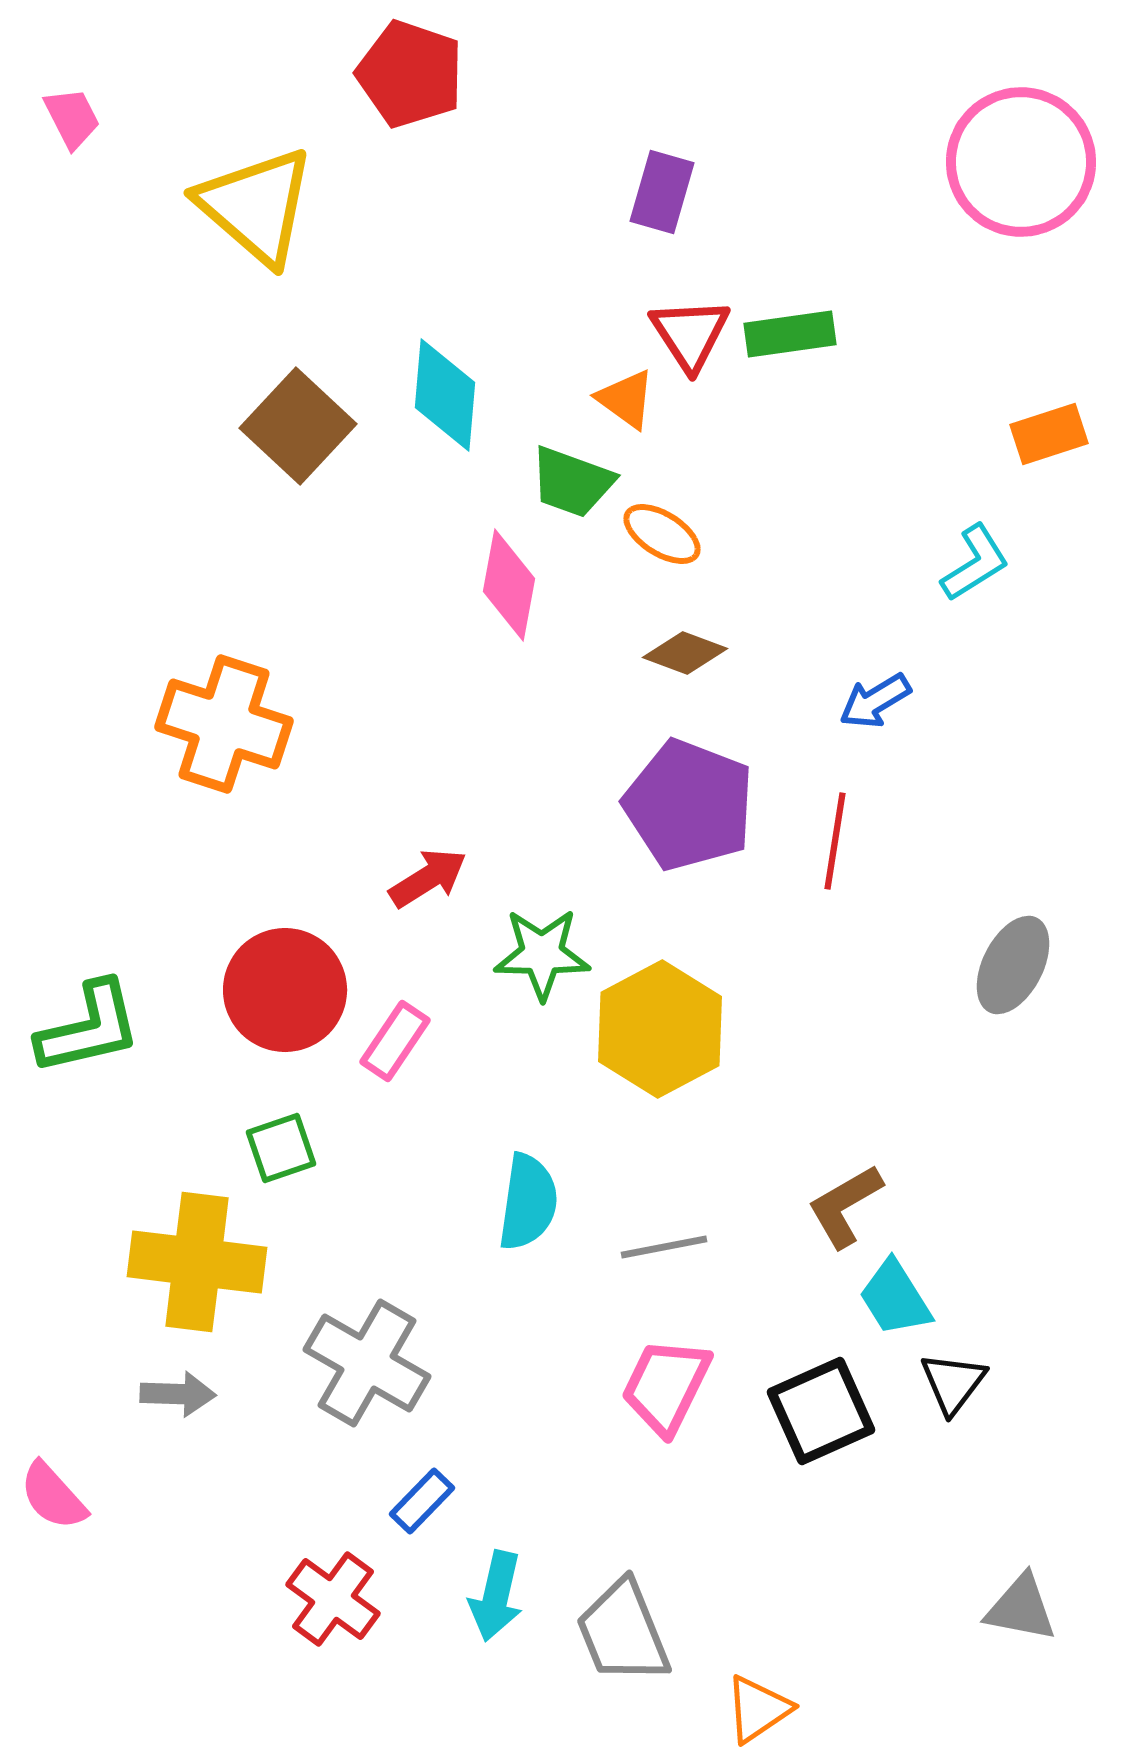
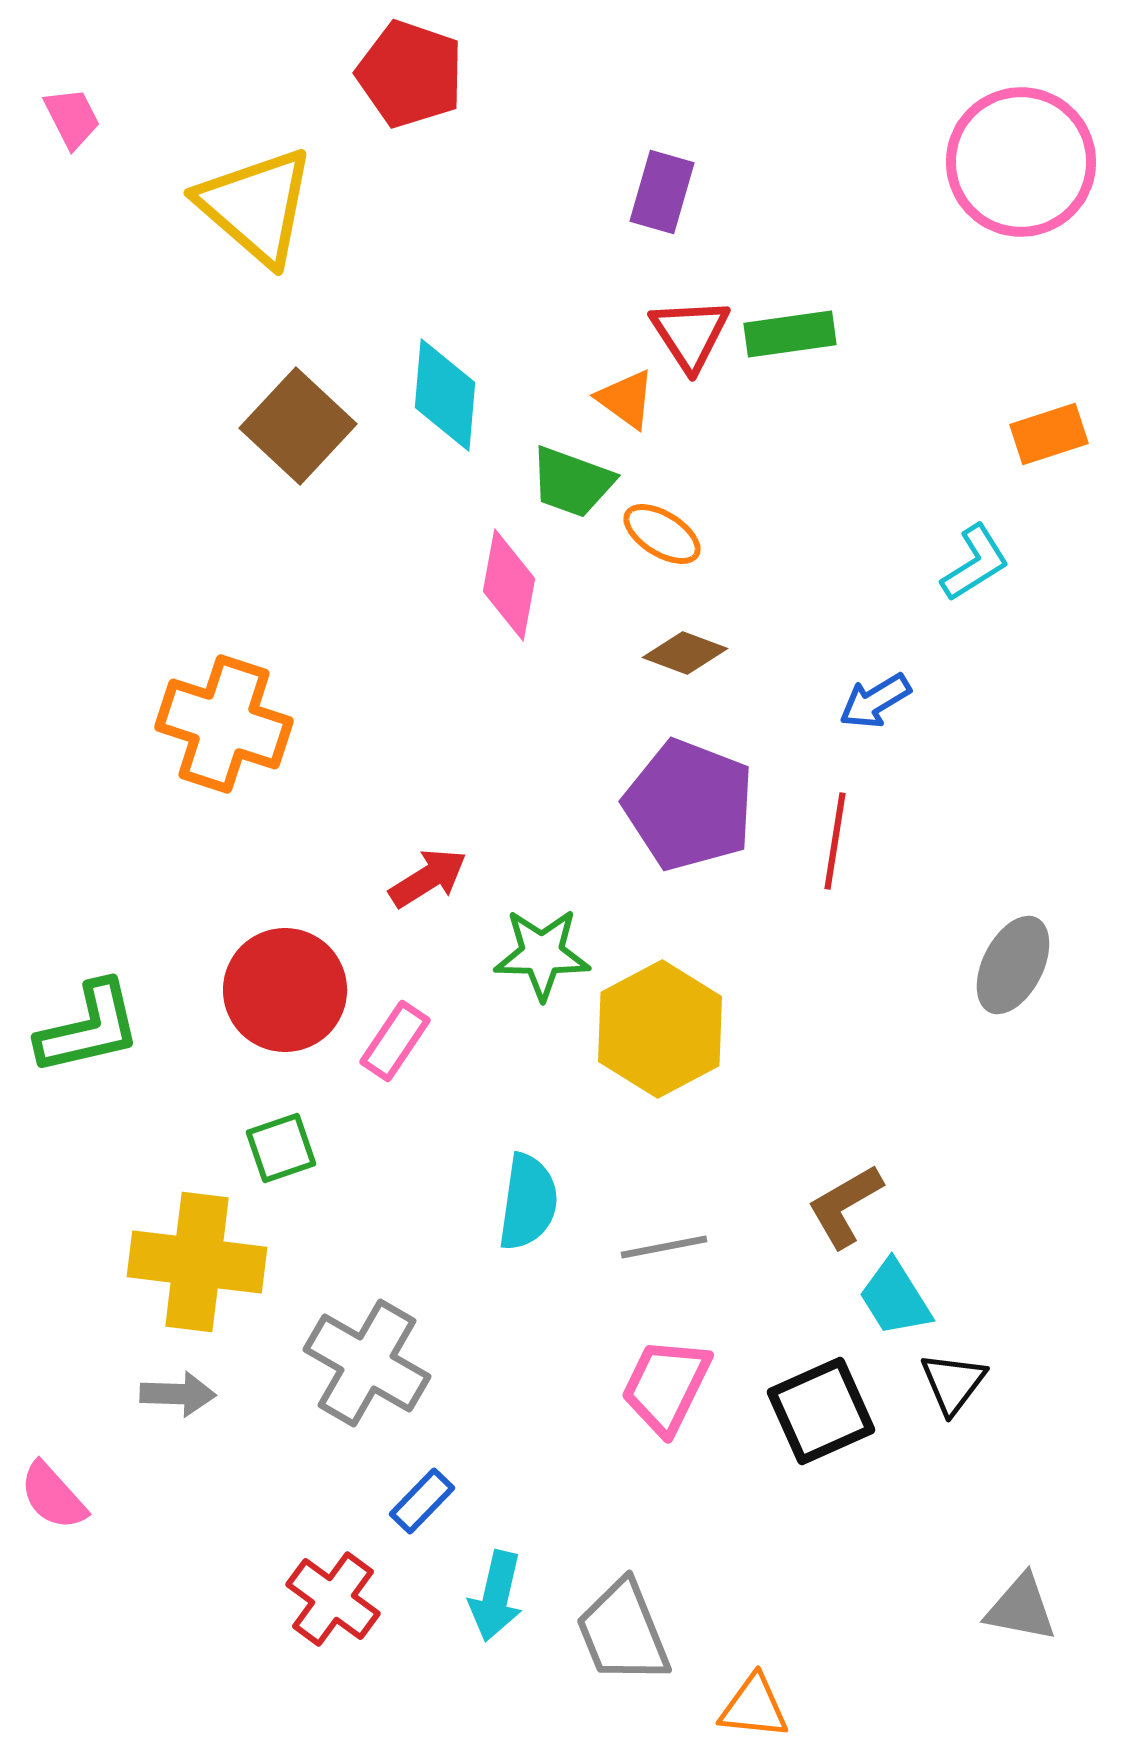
orange triangle at (758, 1709): moved 4 px left, 2 px up; rotated 40 degrees clockwise
